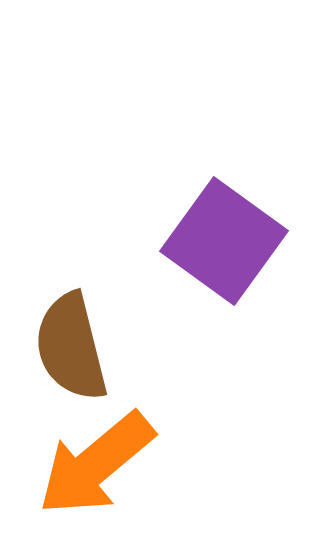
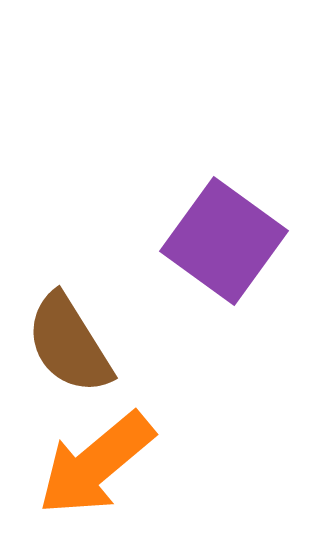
brown semicircle: moved 2 px left, 3 px up; rotated 18 degrees counterclockwise
